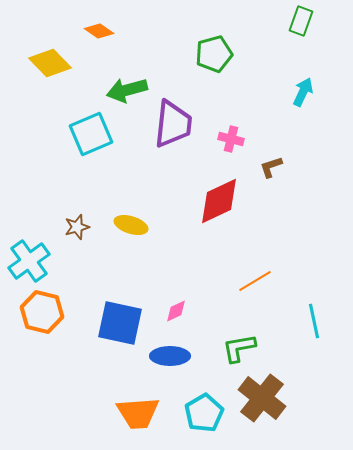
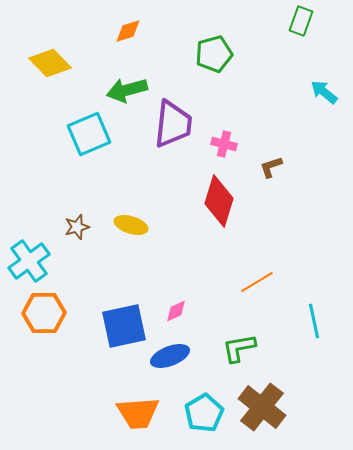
orange diamond: moved 29 px right; rotated 52 degrees counterclockwise
cyan arrow: moved 21 px right; rotated 76 degrees counterclockwise
cyan square: moved 2 px left
pink cross: moved 7 px left, 5 px down
red diamond: rotated 48 degrees counterclockwise
orange line: moved 2 px right, 1 px down
orange hexagon: moved 2 px right, 1 px down; rotated 15 degrees counterclockwise
blue square: moved 4 px right, 3 px down; rotated 24 degrees counterclockwise
blue ellipse: rotated 21 degrees counterclockwise
brown cross: moved 9 px down
